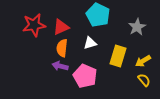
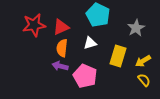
gray star: moved 1 px left, 1 px down
